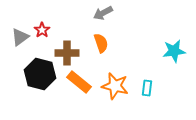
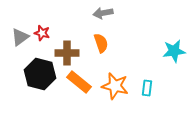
gray arrow: rotated 18 degrees clockwise
red star: moved 3 px down; rotated 21 degrees counterclockwise
